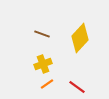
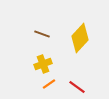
orange line: moved 2 px right
